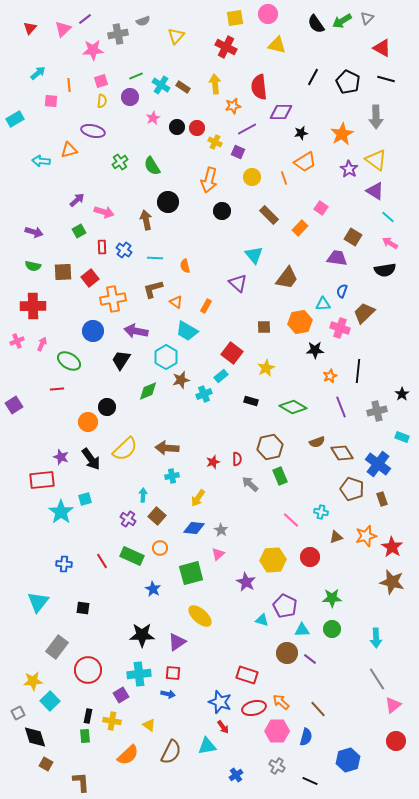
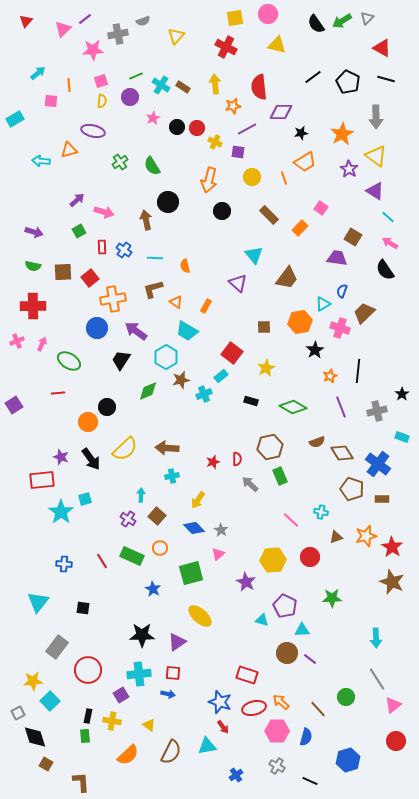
red triangle at (30, 28): moved 4 px left, 7 px up
black line at (313, 77): rotated 24 degrees clockwise
purple square at (238, 152): rotated 16 degrees counterclockwise
yellow triangle at (376, 160): moved 4 px up
black semicircle at (385, 270): rotated 65 degrees clockwise
cyan triangle at (323, 304): rotated 28 degrees counterclockwise
blue circle at (93, 331): moved 4 px right, 3 px up
purple arrow at (136, 331): rotated 25 degrees clockwise
black star at (315, 350): rotated 30 degrees counterclockwise
red line at (57, 389): moved 1 px right, 4 px down
cyan arrow at (143, 495): moved 2 px left
yellow arrow at (198, 498): moved 2 px down
brown rectangle at (382, 499): rotated 72 degrees counterclockwise
blue diamond at (194, 528): rotated 40 degrees clockwise
brown star at (392, 582): rotated 10 degrees clockwise
green circle at (332, 629): moved 14 px right, 68 px down
